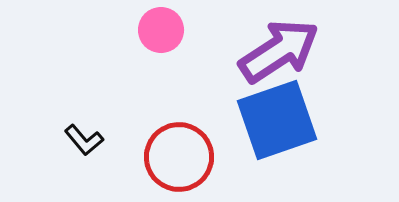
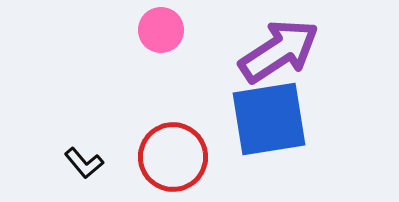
blue square: moved 8 px left, 1 px up; rotated 10 degrees clockwise
black L-shape: moved 23 px down
red circle: moved 6 px left
